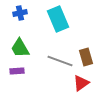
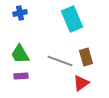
cyan rectangle: moved 14 px right
green trapezoid: moved 6 px down
purple rectangle: moved 4 px right, 5 px down
